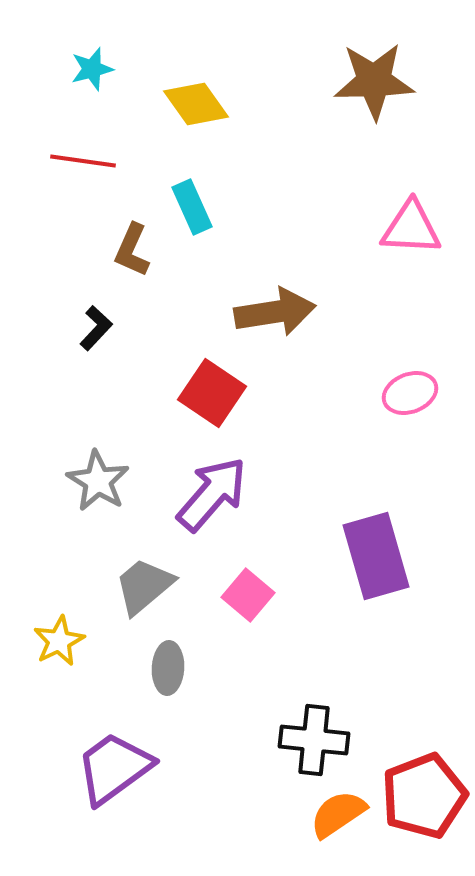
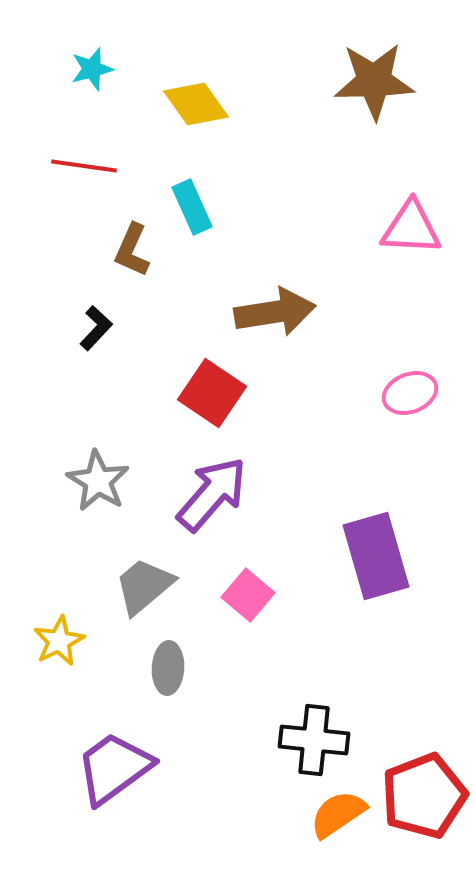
red line: moved 1 px right, 5 px down
